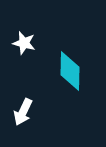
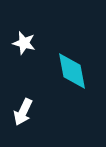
cyan diamond: moved 2 px right; rotated 12 degrees counterclockwise
